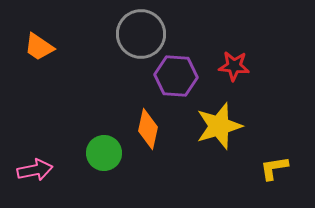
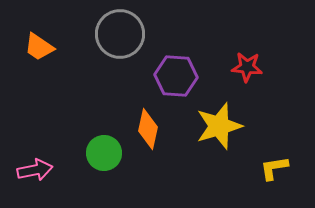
gray circle: moved 21 px left
red star: moved 13 px right, 1 px down
